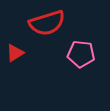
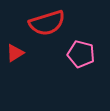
pink pentagon: rotated 8 degrees clockwise
